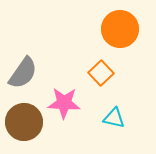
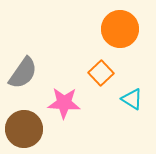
cyan triangle: moved 18 px right, 19 px up; rotated 20 degrees clockwise
brown circle: moved 7 px down
